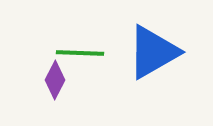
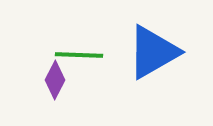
green line: moved 1 px left, 2 px down
